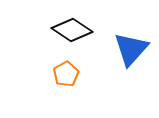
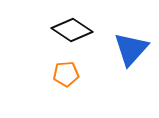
orange pentagon: rotated 25 degrees clockwise
